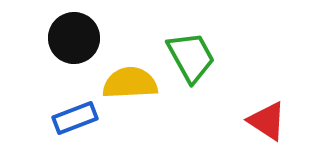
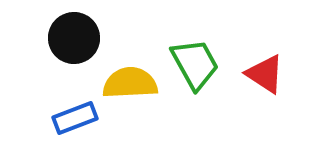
green trapezoid: moved 4 px right, 7 px down
red triangle: moved 2 px left, 47 px up
